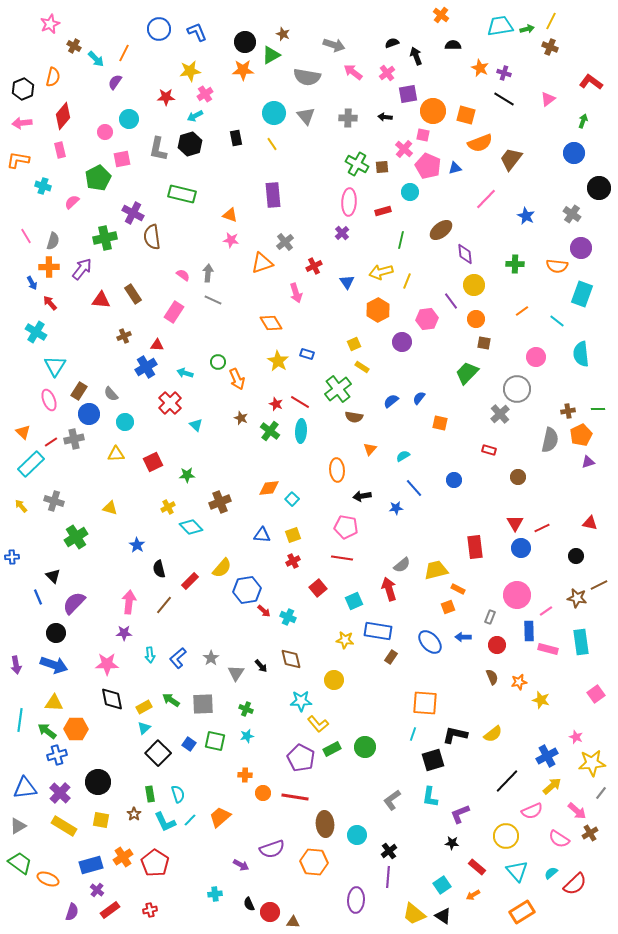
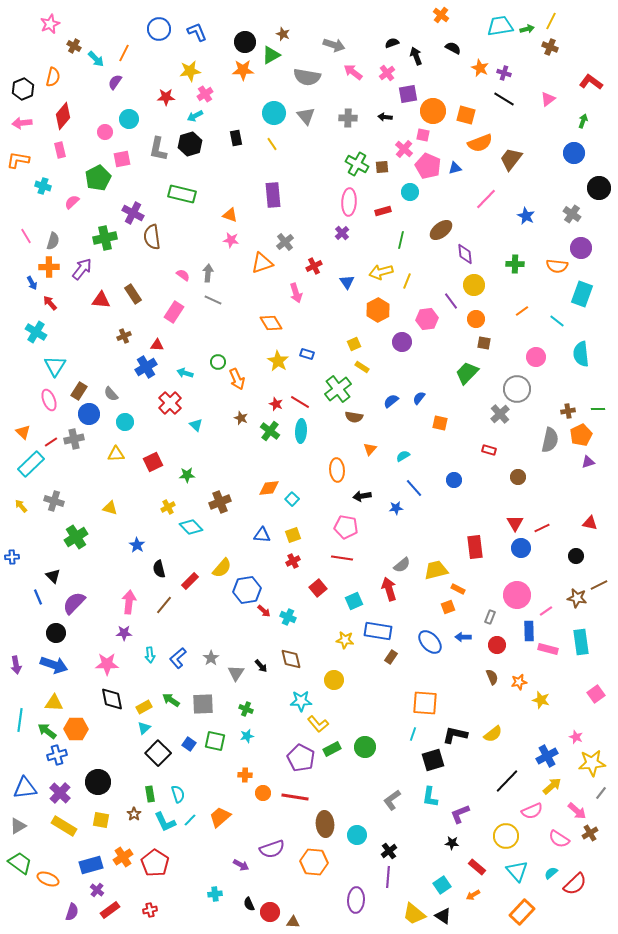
black semicircle at (453, 45): moved 3 px down; rotated 28 degrees clockwise
orange rectangle at (522, 912): rotated 15 degrees counterclockwise
